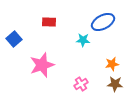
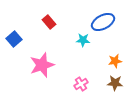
red rectangle: rotated 48 degrees clockwise
orange star: moved 3 px right, 3 px up
brown star: moved 1 px up
